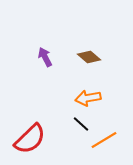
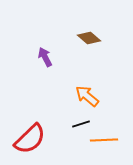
brown diamond: moved 19 px up
orange arrow: moved 1 px left, 2 px up; rotated 50 degrees clockwise
black line: rotated 60 degrees counterclockwise
orange line: rotated 28 degrees clockwise
